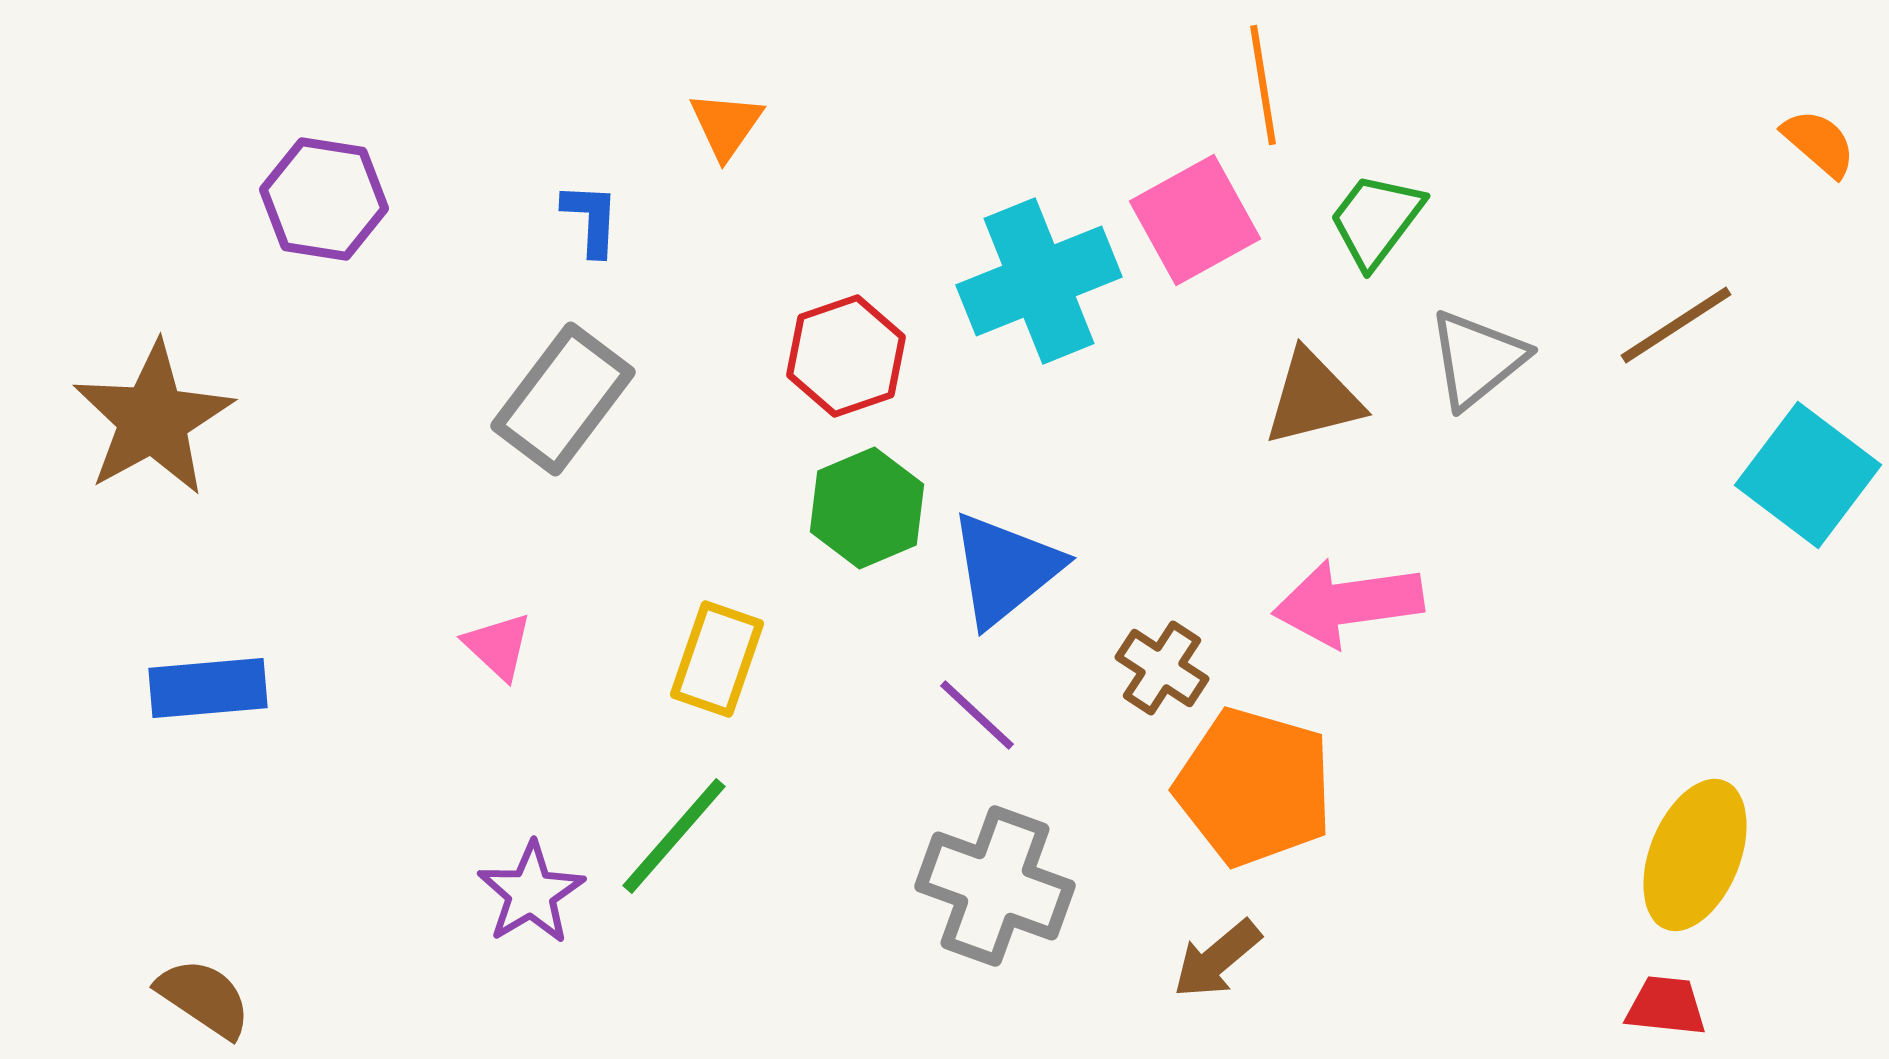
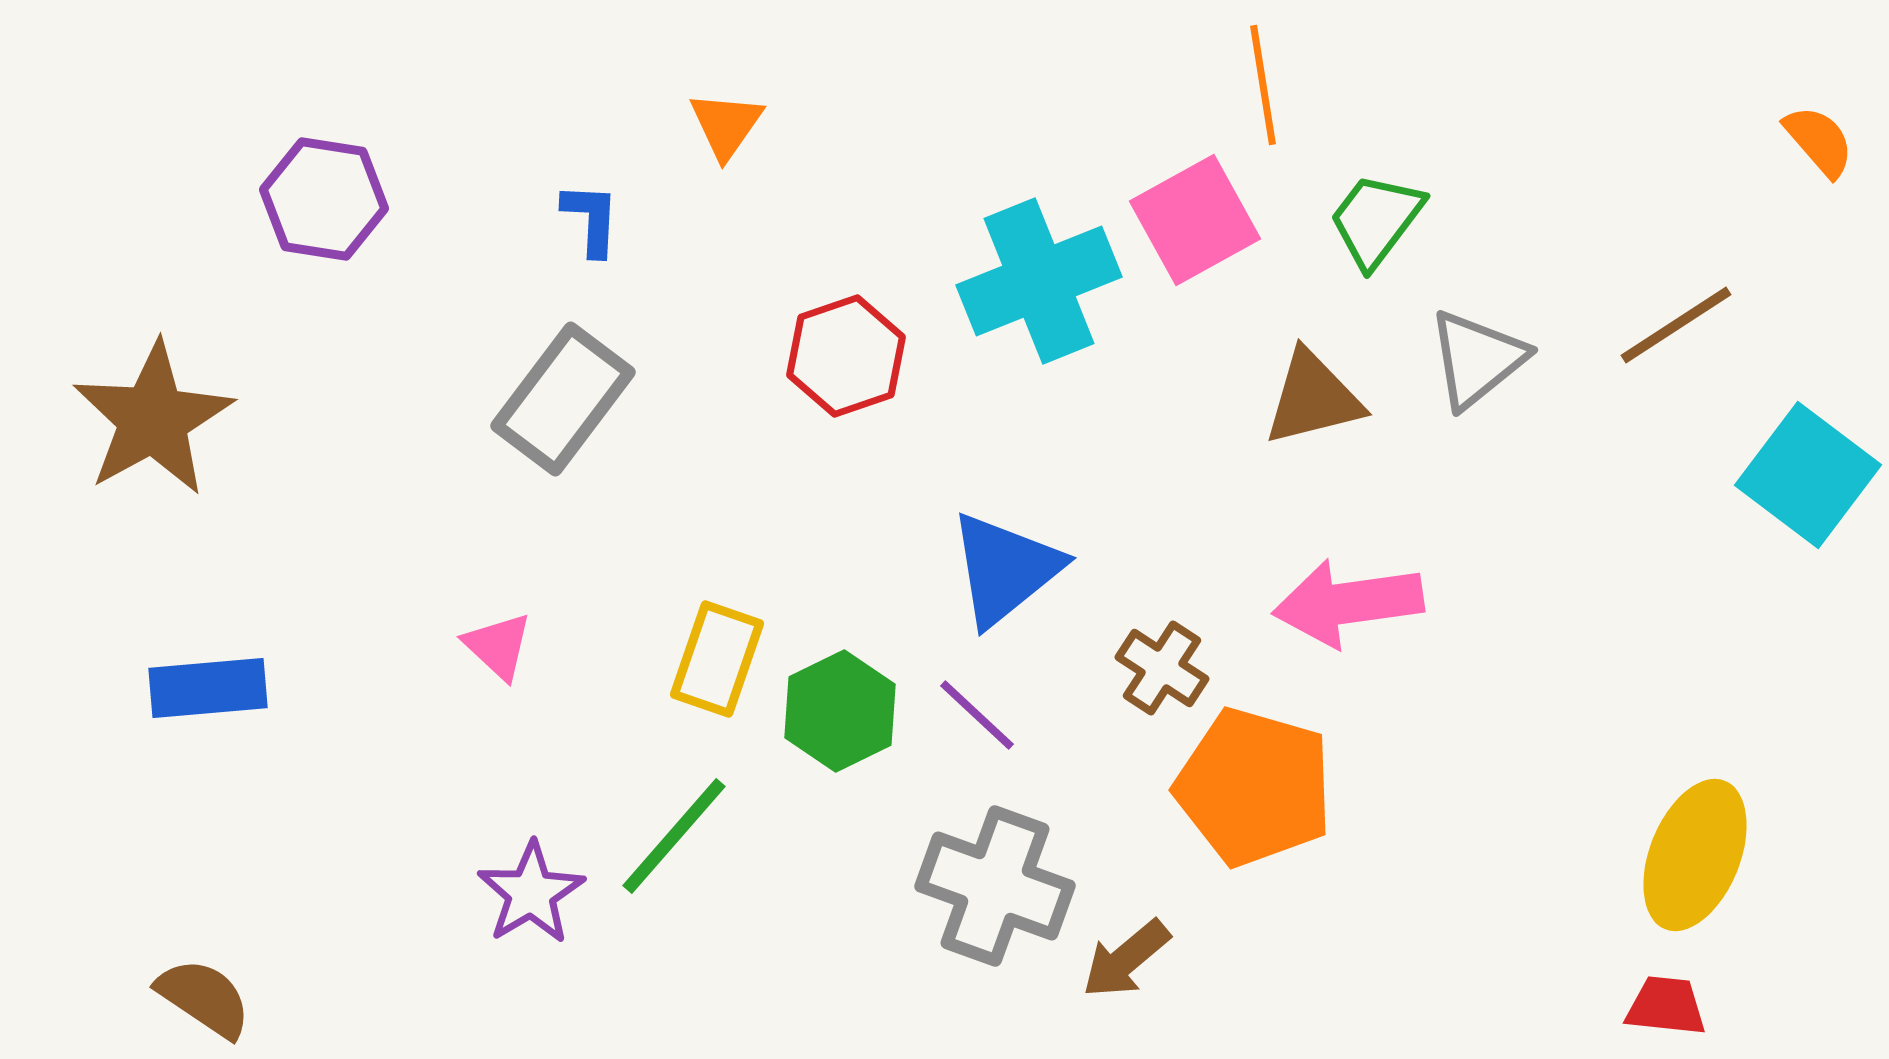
orange semicircle: moved 2 px up; rotated 8 degrees clockwise
green hexagon: moved 27 px left, 203 px down; rotated 3 degrees counterclockwise
brown arrow: moved 91 px left
